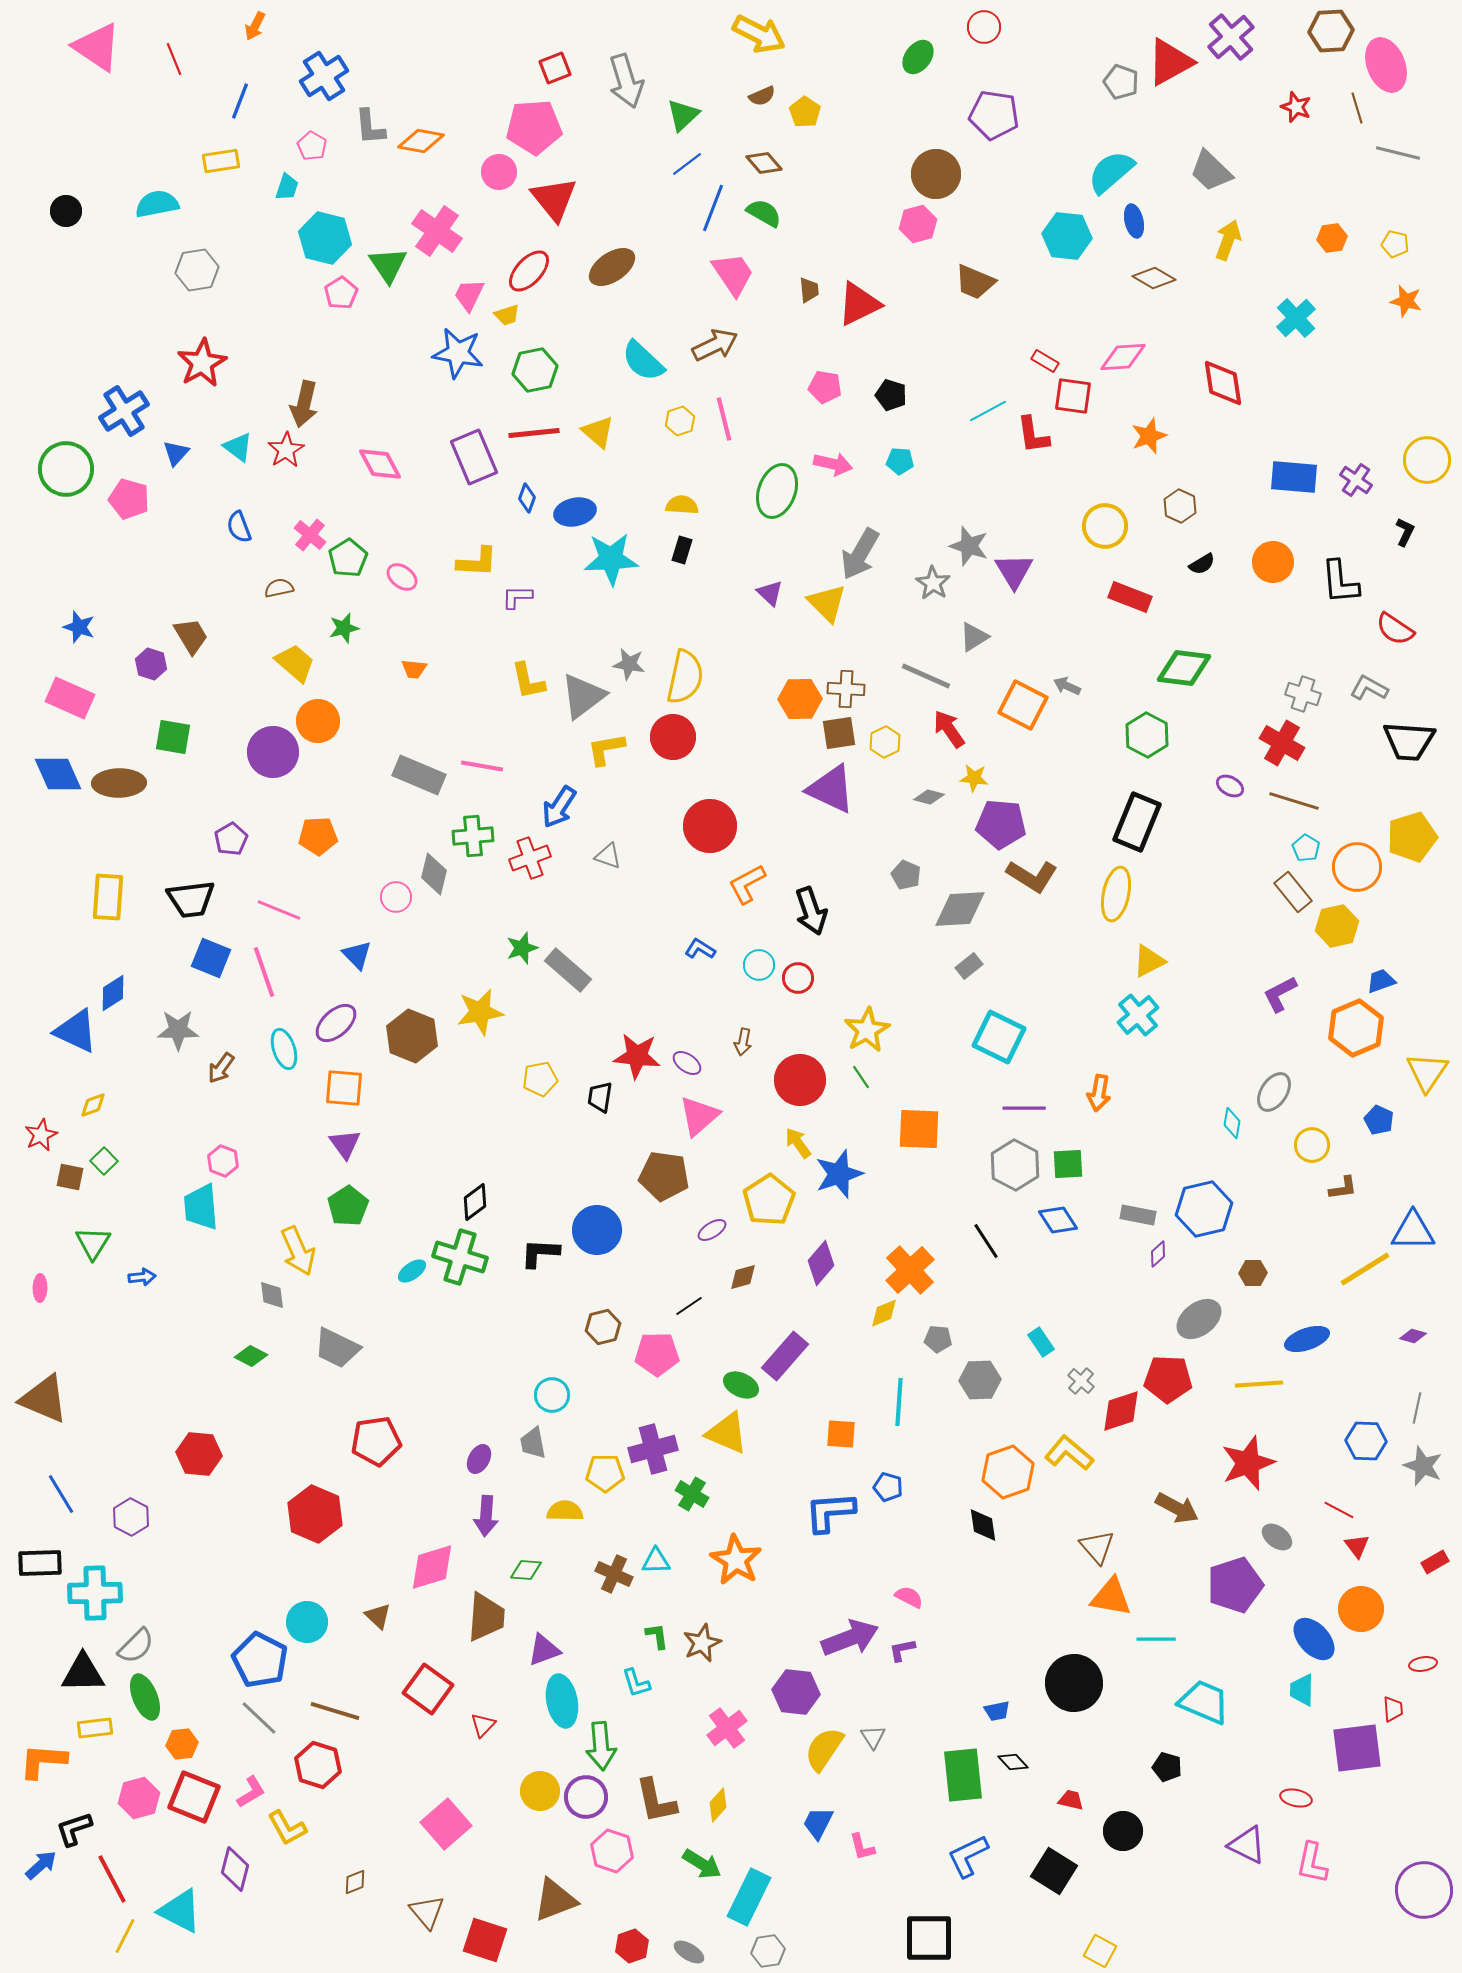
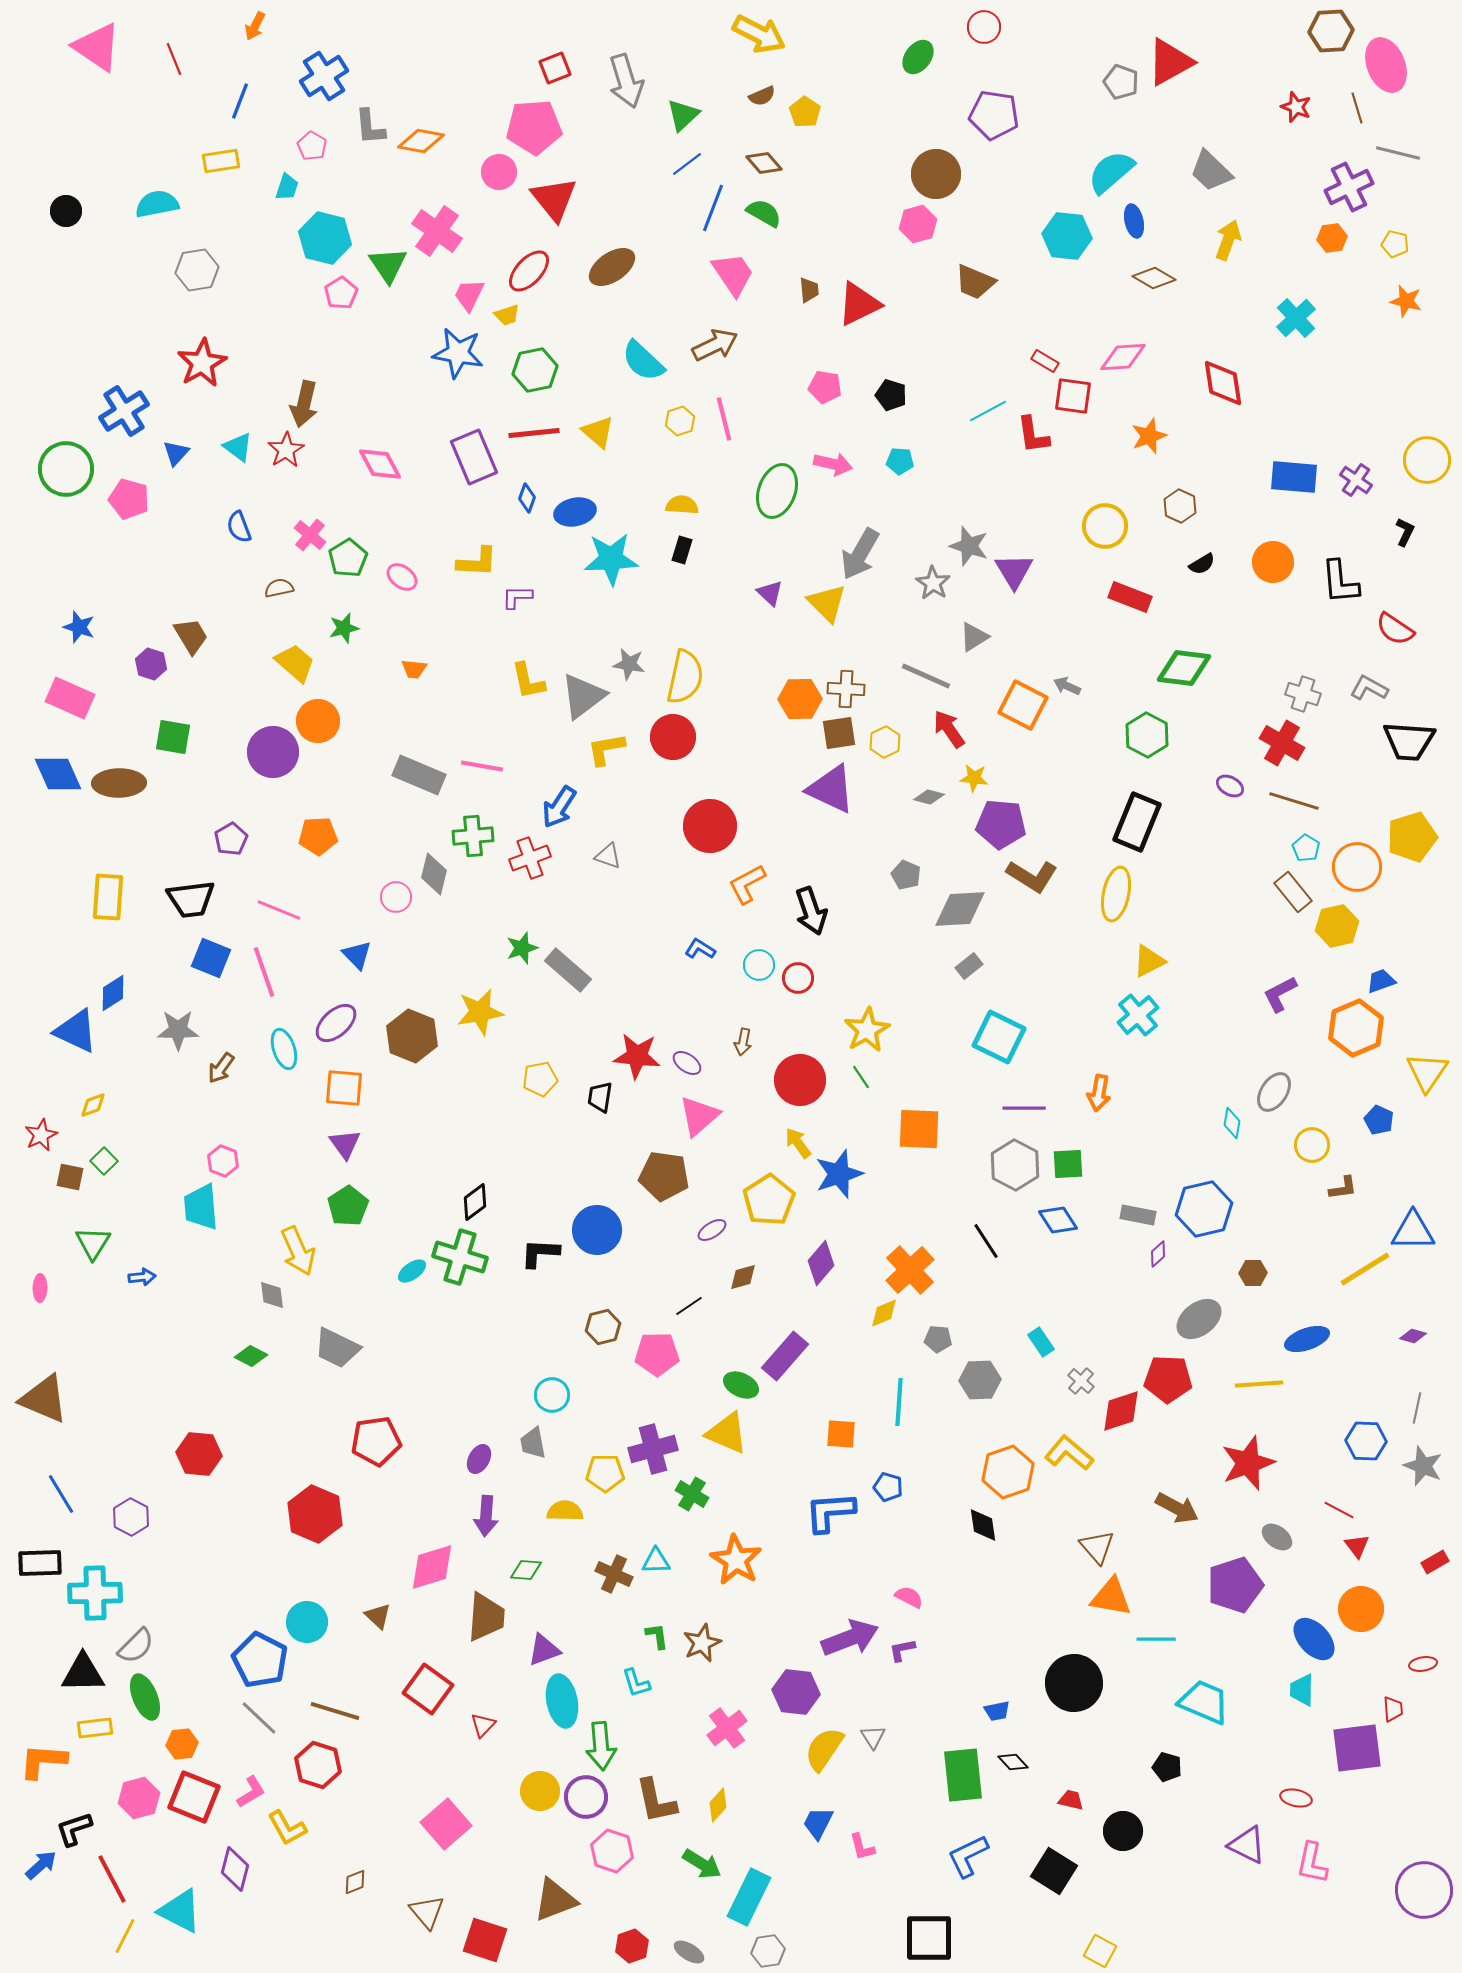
purple cross at (1231, 37): moved 118 px right, 150 px down; rotated 15 degrees clockwise
